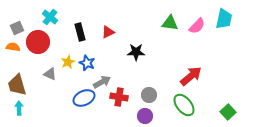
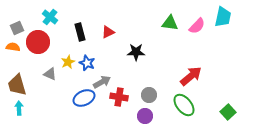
cyan trapezoid: moved 1 px left, 2 px up
